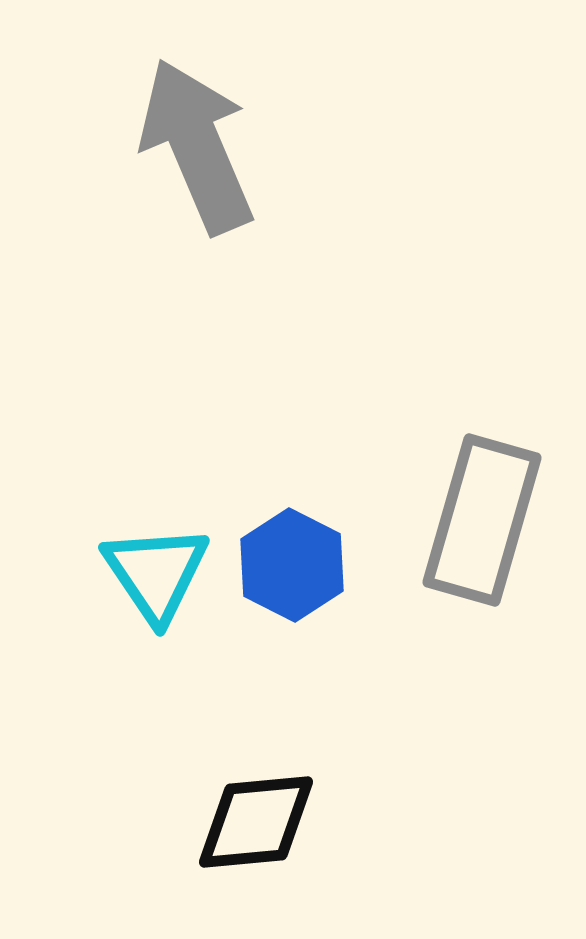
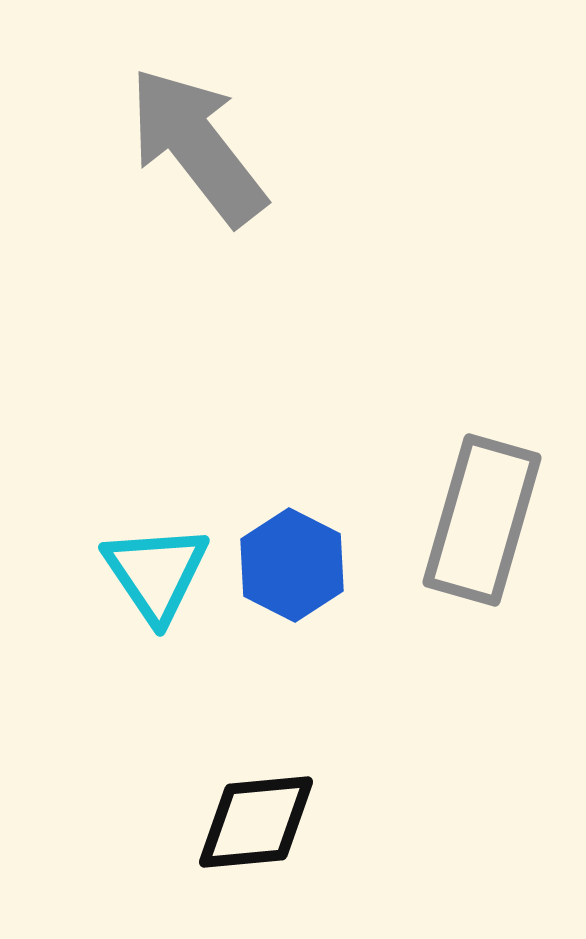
gray arrow: rotated 15 degrees counterclockwise
